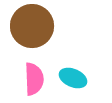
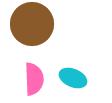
brown circle: moved 2 px up
